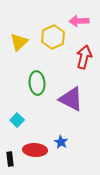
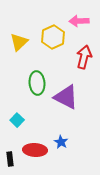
purple triangle: moved 5 px left, 2 px up
